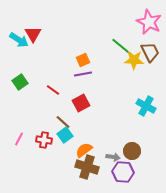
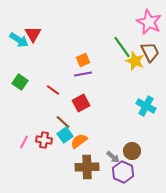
green line: rotated 15 degrees clockwise
yellow star: moved 1 px right, 1 px down; rotated 18 degrees clockwise
green square: rotated 21 degrees counterclockwise
pink line: moved 5 px right, 3 px down
orange semicircle: moved 5 px left, 9 px up
gray arrow: rotated 32 degrees clockwise
brown cross: rotated 20 degrees counterclockwise
purple hexagon: rotated 20 degrees clockwise
